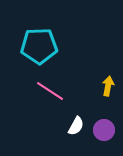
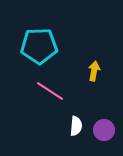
yellow arrow: moved 14 px left, 15 px up
white semicircle: rotated 24 degrees counterclockwise
